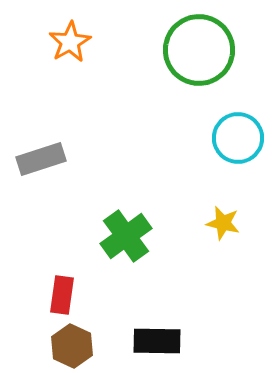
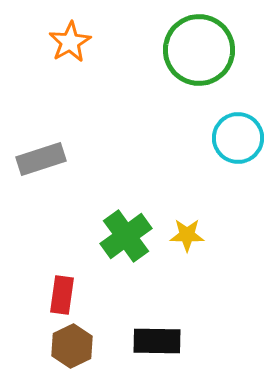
yellow star: moved 36 px left, 12 px down; rotated 12 degrees counterclockwise
brown hexagon: rotated 9 degrees clockwise
